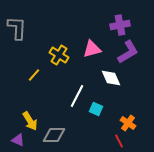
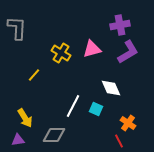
yellow cross: moved 2 px right, 2 px up
white diamond: moved 10 px down
white line: moved 4 px left, 10 px down
yellow arrow: moved 5 px left, 3 px up
purple triangle: rotated 32 degrees counterclockwise
